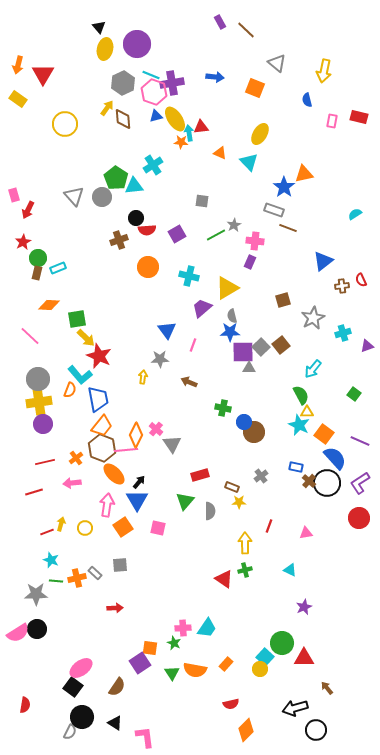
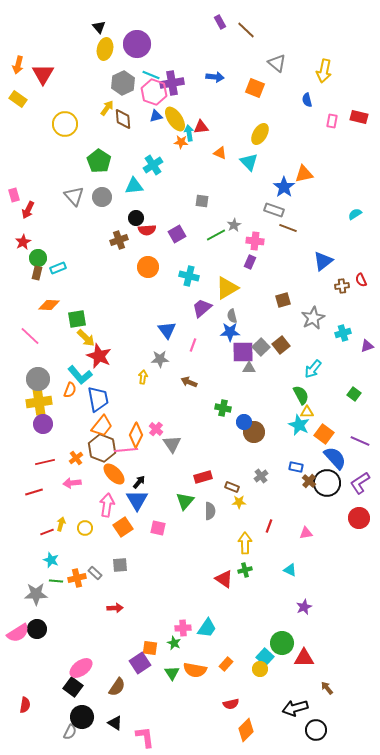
green pentagon at (116, 178): moved 17 px left, 17 px up
red rectangle at (200, 475): moved 3 px right, 2 px down
